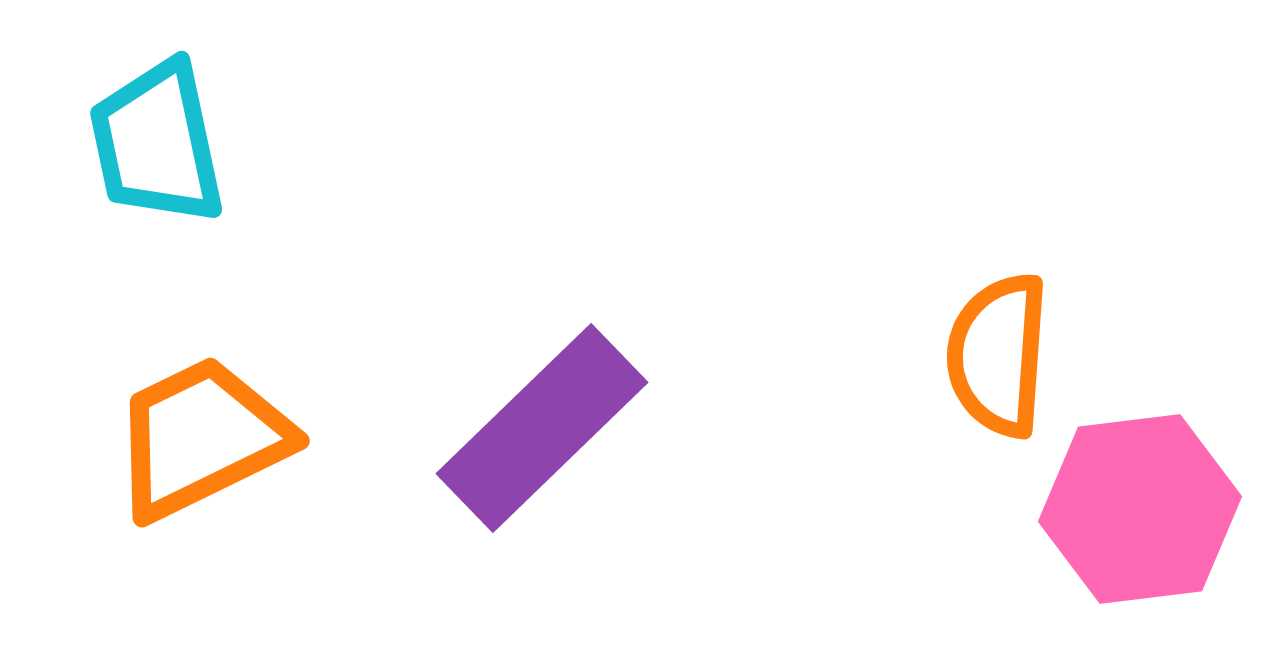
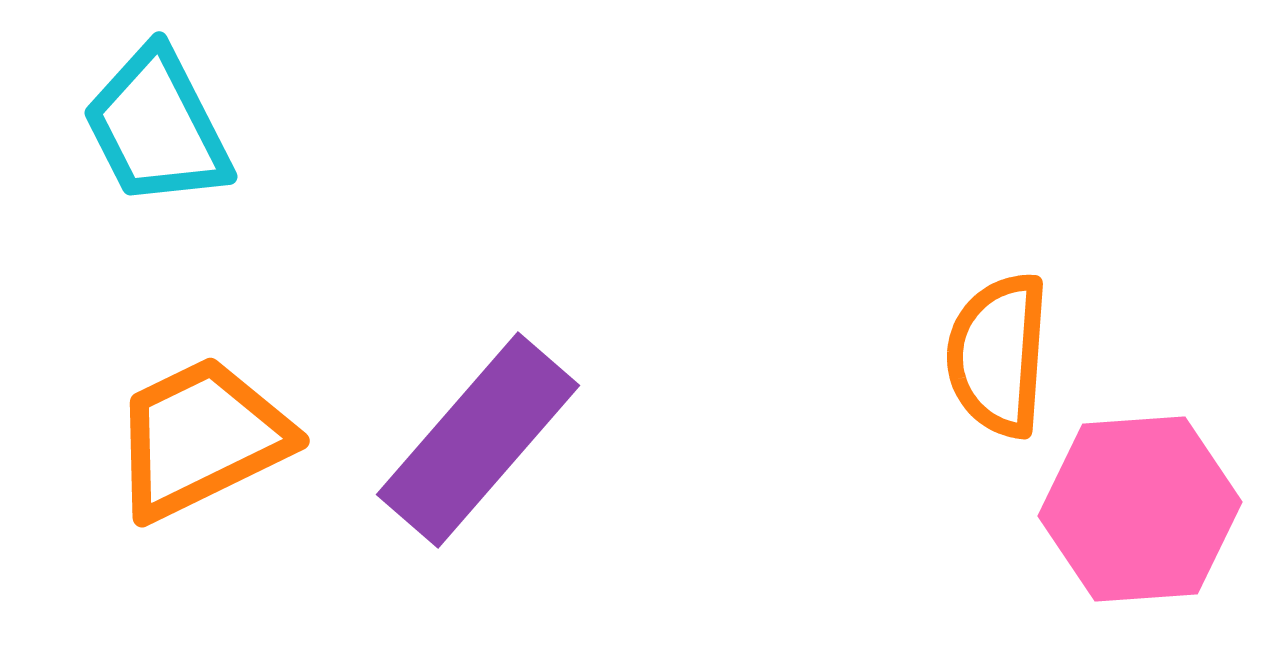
cyan trapezoid: moved 16 px up; rotated 15 degrees counterclockwise
purple rectangle: moved 64 px left, 12 px down; rotated 5 degrees counterclockwise
pink hexagon: rotated 3 degrees clockwise
